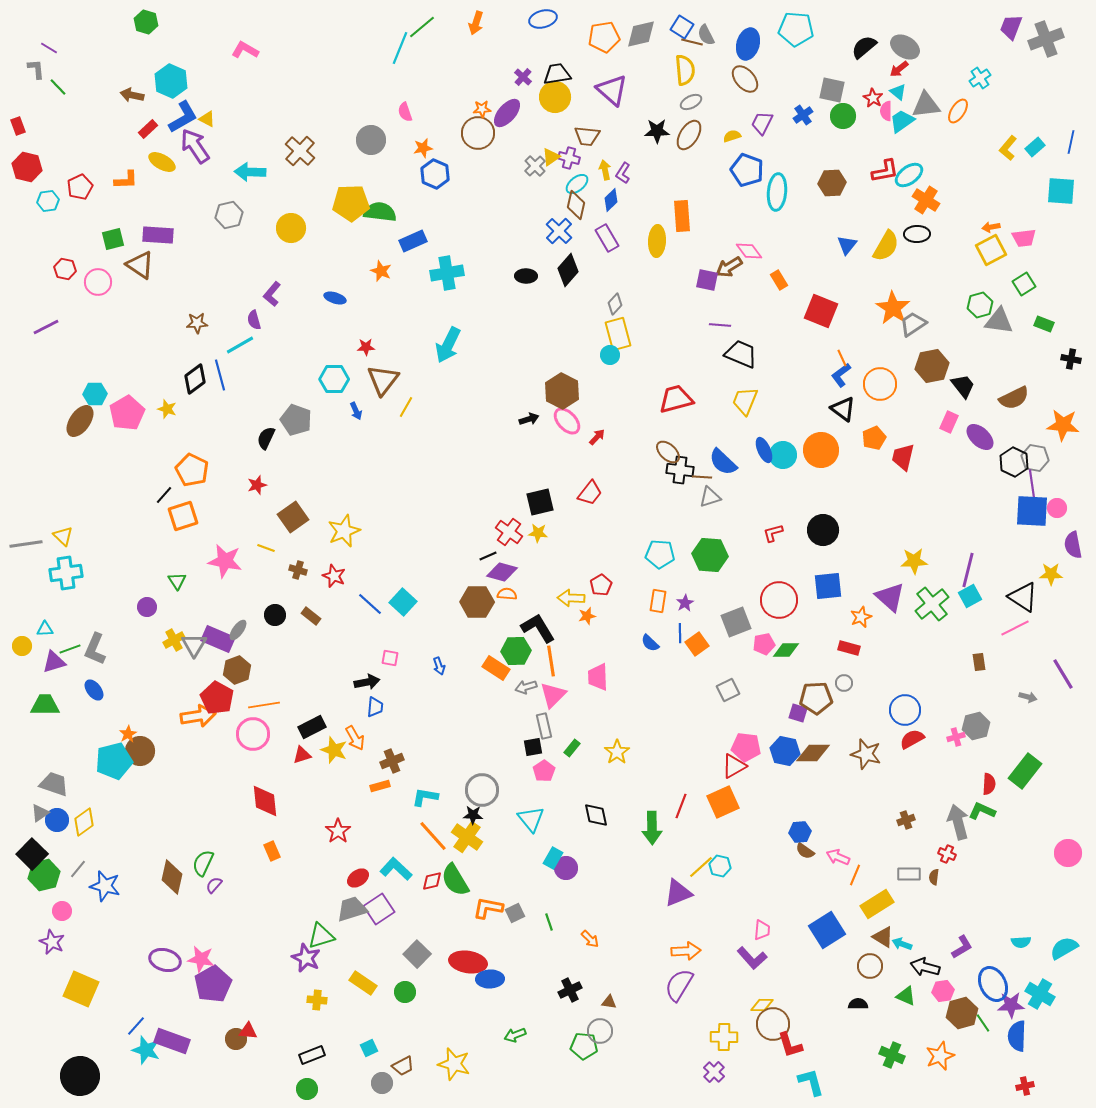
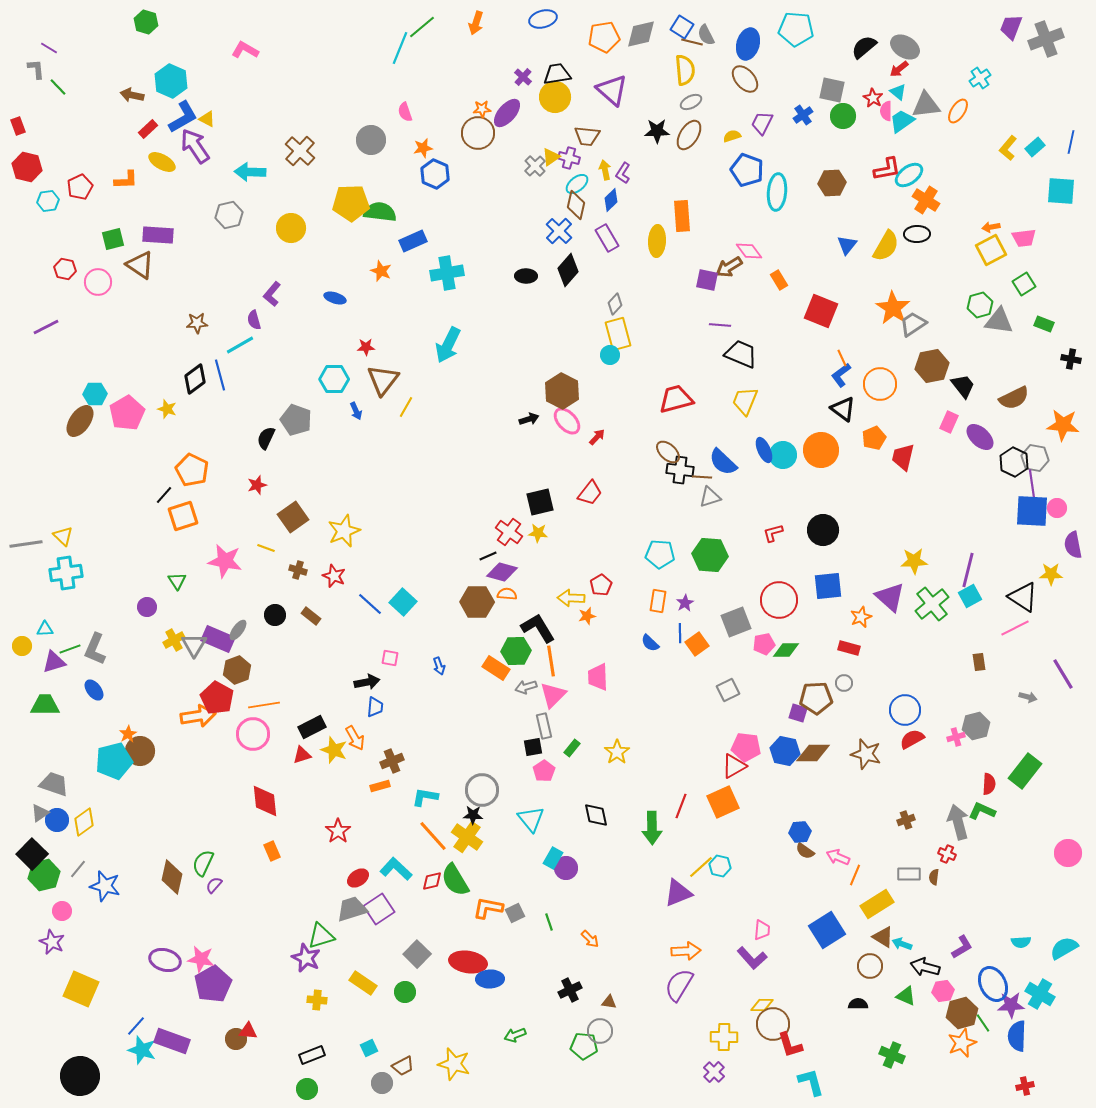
red L-shape at (885, 171): moved 2 px right, 2 px up
cyan star at (146, 1050): moved 4 px left
orange star at (940, 1056): moved 22 px right, 13 px up
